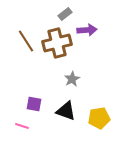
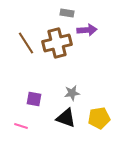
gray rectangle: moved 2 px right, 1 px up; rotated 48 degrees clockwise
brown line: moved 2 px down
gray star: moved 14 px down; rotated 21 degrees clockwise
purple square: moved 5 px up
black triangle: moved 7 px down
pink line: moved 1 px left
